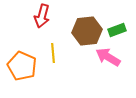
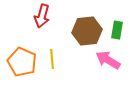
green rectangle: rotated 60 degrees counterclockwise
yellow line: moved 1 px left, 6 px down
pink arrow: moved 3 px down
orange pentagon: moved 4 px up
